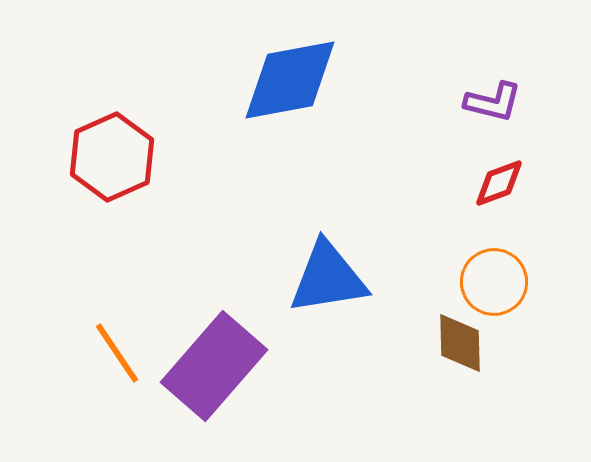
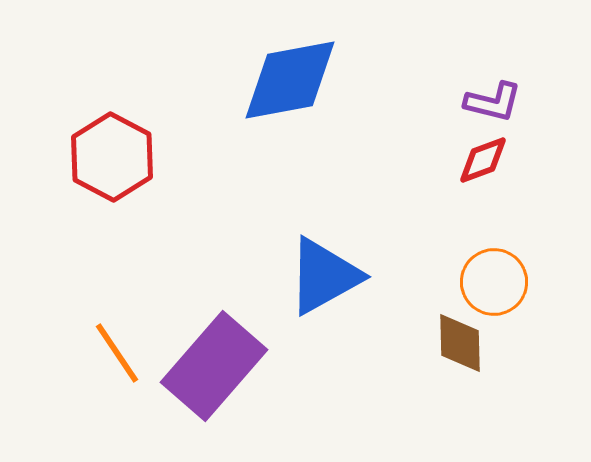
red hexagon: rotated 8 degrees counterclockwise
red diamond: moved 16 px left, 23 px up
blue triangle: moved 4 px left, 2 px up; rotated 20 degrees counterclockwise
